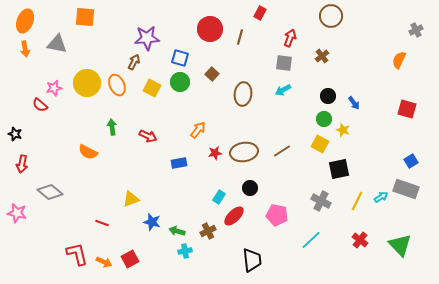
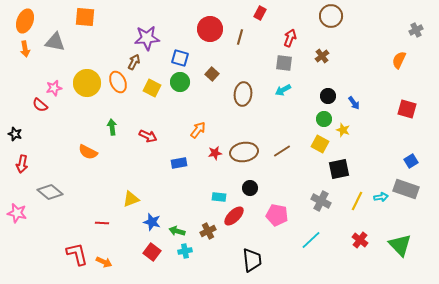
gray triangle at (57, 44): moved 2 px left, 2 px up
orange ellipse at (117, 85): moved 1 px right, 3 px up
cyan rectangle at (219, 197): rotated 64 degrees clockwise
cyan arrow at (381, 197): rotated 24 degrees clockwise
red line at (102, 223): rotated 16 degrees counterclockwise
red square at (130, 259): moved 22 px right, 7 px up; rotated 24 degrees counterclockwise
